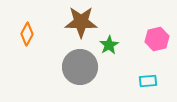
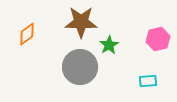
orange diamond: rotated 25 degrees clockwise
pink hexagon: moved 1 px right
